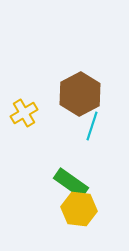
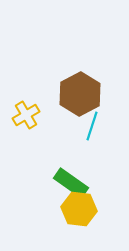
yellow cross: moved 2 px right, 2 px down
